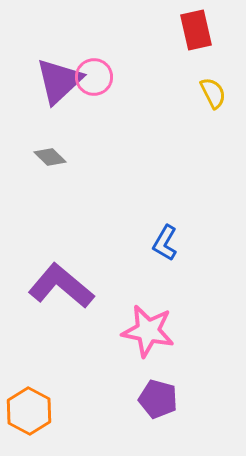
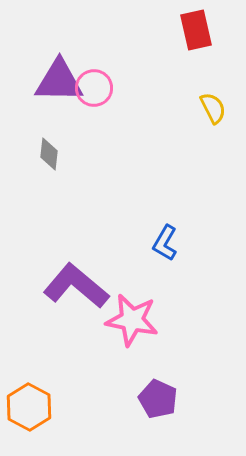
pink circle: moved 11 px down
purple triangle: rotated 44 degrees clockwise
yellow semicircle: moved 15 px down
gray diamond: moved 1 px left, 3 px up; rotated 52 degrees clockwise
purple L-shape: moved 15 px right
pink star: moved 16 px left, 11 px up
purple pentagon: rotated 9 degrees clockwise
orange hexagon: moved 4 px up
